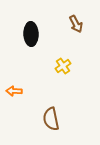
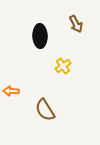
black ellipse: moved 9 px right, 2 px down
orange arrow: moved 3 px left
brown semicircle: moved 6 px left, 9 px up; rotated 20 degrees counterclockwise
